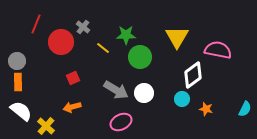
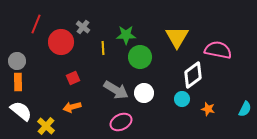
yellow line: rotated 48 degrees clockwise
orange star: moved 2 px right
